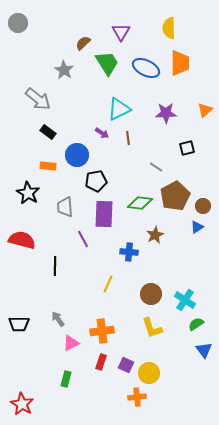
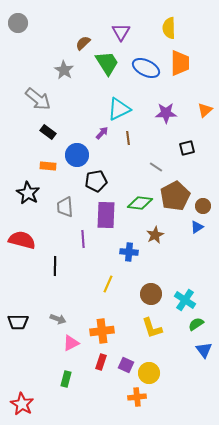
purple arrow at (102, 133): rotated 80 degrees counterclockwise
purple rectangle at (104, 214): moved 2 px right, 1 px down
purple line at (83, 239): rotated 24 degrees clockwise
gray arrow at (58, 319): rotated 147 degrees clockwise
black trapezoid at (19, 324): moved 1 px left, 2 px up
